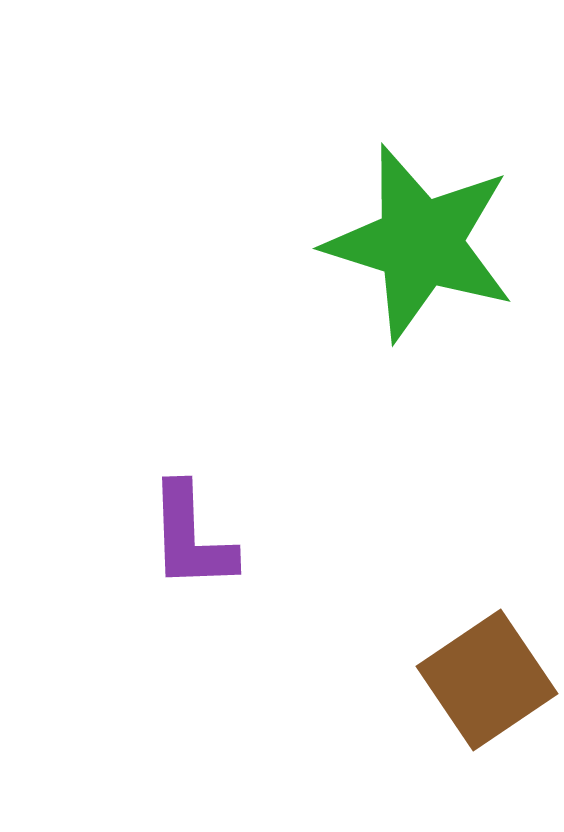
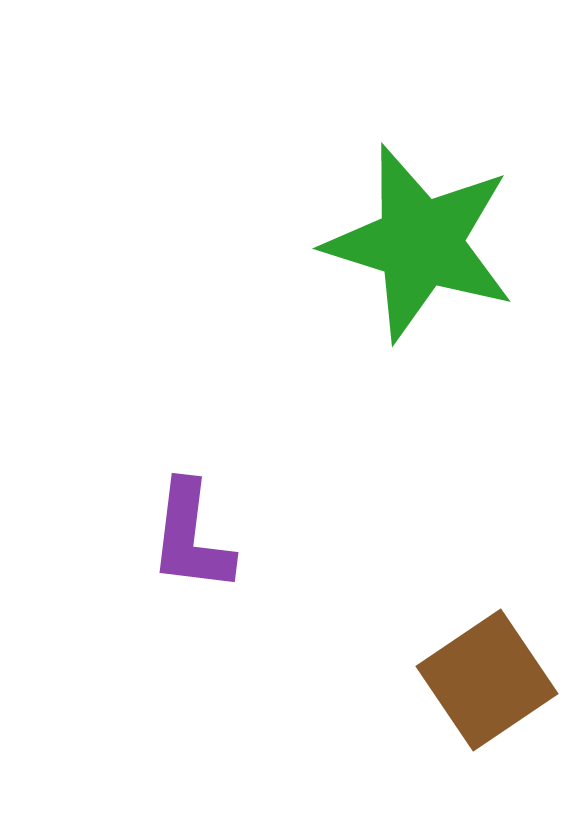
purple L-shape: rotated 9 degrees clockwise
